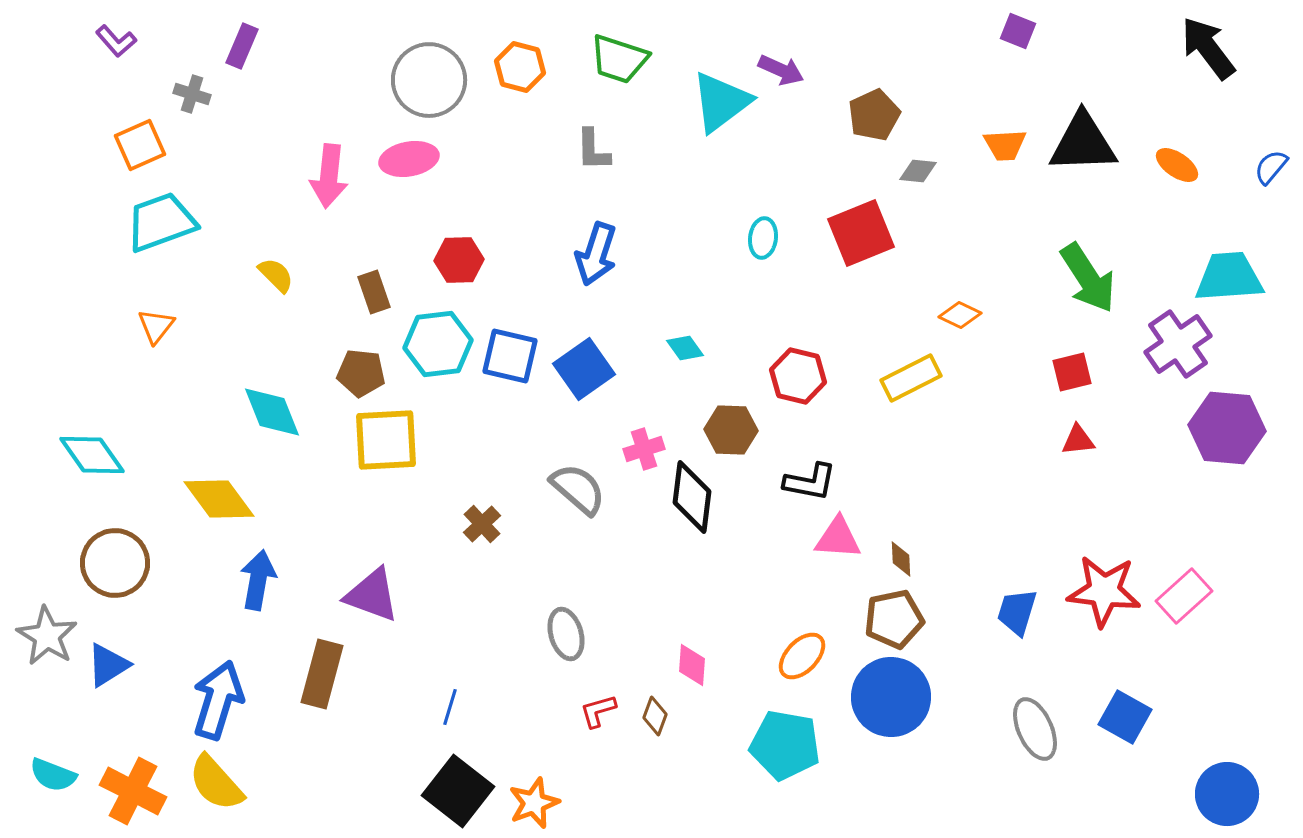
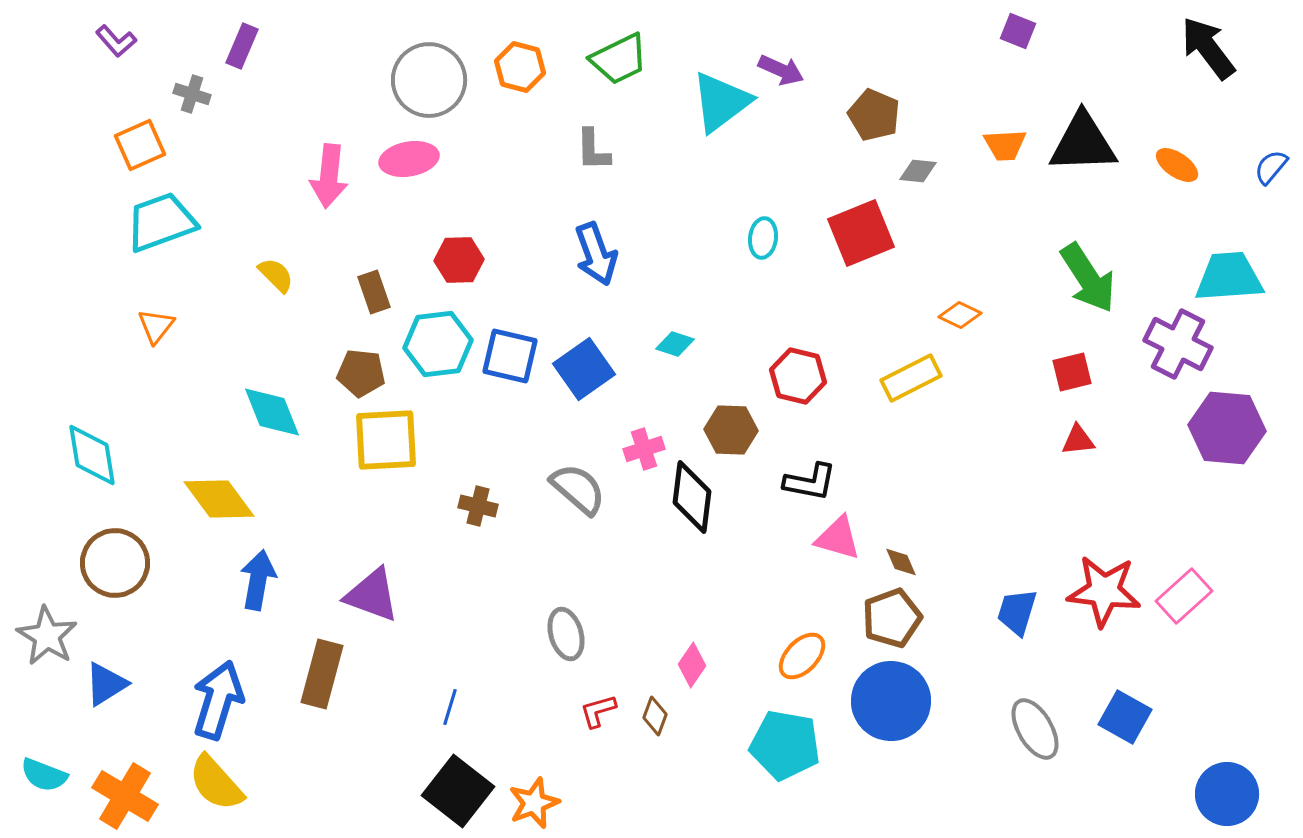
green trapezoid at (619, 59): rotated 44 degrees counterclockwise
brown pentagon at (874, 115): rotated 24 degrees counterclockwise
blue arrow at (596, 254): rotated 38 degrees counterclockwise
purple cross at (1178, 344): rotated 28 degrees counterclockwise
cyan diamond at (685, 348): moved 10 px left, 4 px up; rotated 36 degrees counterclockwise
cyan diamond at (92, 455): rotated 26 degrees clockwise
brown cross at (482, 524): moved 4 px left, 18 px up; rotated 33 degrees counterclockwise
pink triangle at (838, 538): rotated 12 degrees clockwise
brown diamond at (901, 559): moved 3 px down; rotated 21 degrees counterclockwise
brown pentagon at (894, 619): moved 2 px left, 1 px up; rotated 8 degrees counterclockwise
blue triangle at (108, 665): moved 2 px left, 19 px down
pink diamond at (692, 665): rotated 30 degrees clockwise
blue circle at (891, 697): moved 4 px down
gray ellipse at (1035, 729): rotated 6 degrees counterclockwise
cyan semicircle at (53, 775): moved 9 px left
orange cross at (133, 791): moved 8 px left, 5 px down; rotated 4 degrees clockwise
